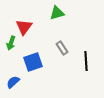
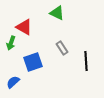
green triangle: rotated 42 degrees clockwise
red triangle: rotated 36 degrees counterclockwise
